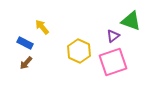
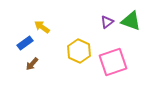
yellow arrow: rotated 14 degrees counterclockwise
purple triangle: moved 6 px left, 14 px up
blue rectangle: rotated 63 degrees counterclockwise
brown arrow: moved 6 px right, 1 px down
